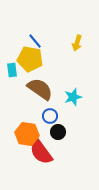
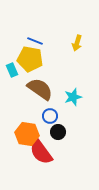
blue line: rotated 28 degrees counterclockwise
cyan rectangle: rotated 16 degrees counterclockwise
